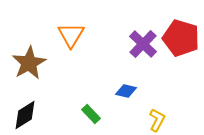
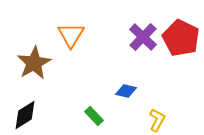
red pentagon: rotated 9 degrees clockwise
purple cross: moved 7 px up
brown star: moved 5 px right
green rectangle: moved 3 px right, 2 px down
